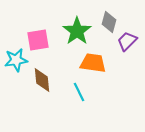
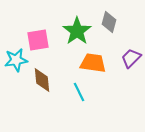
purple trapezoid: moved 4 px right, 17 px down
